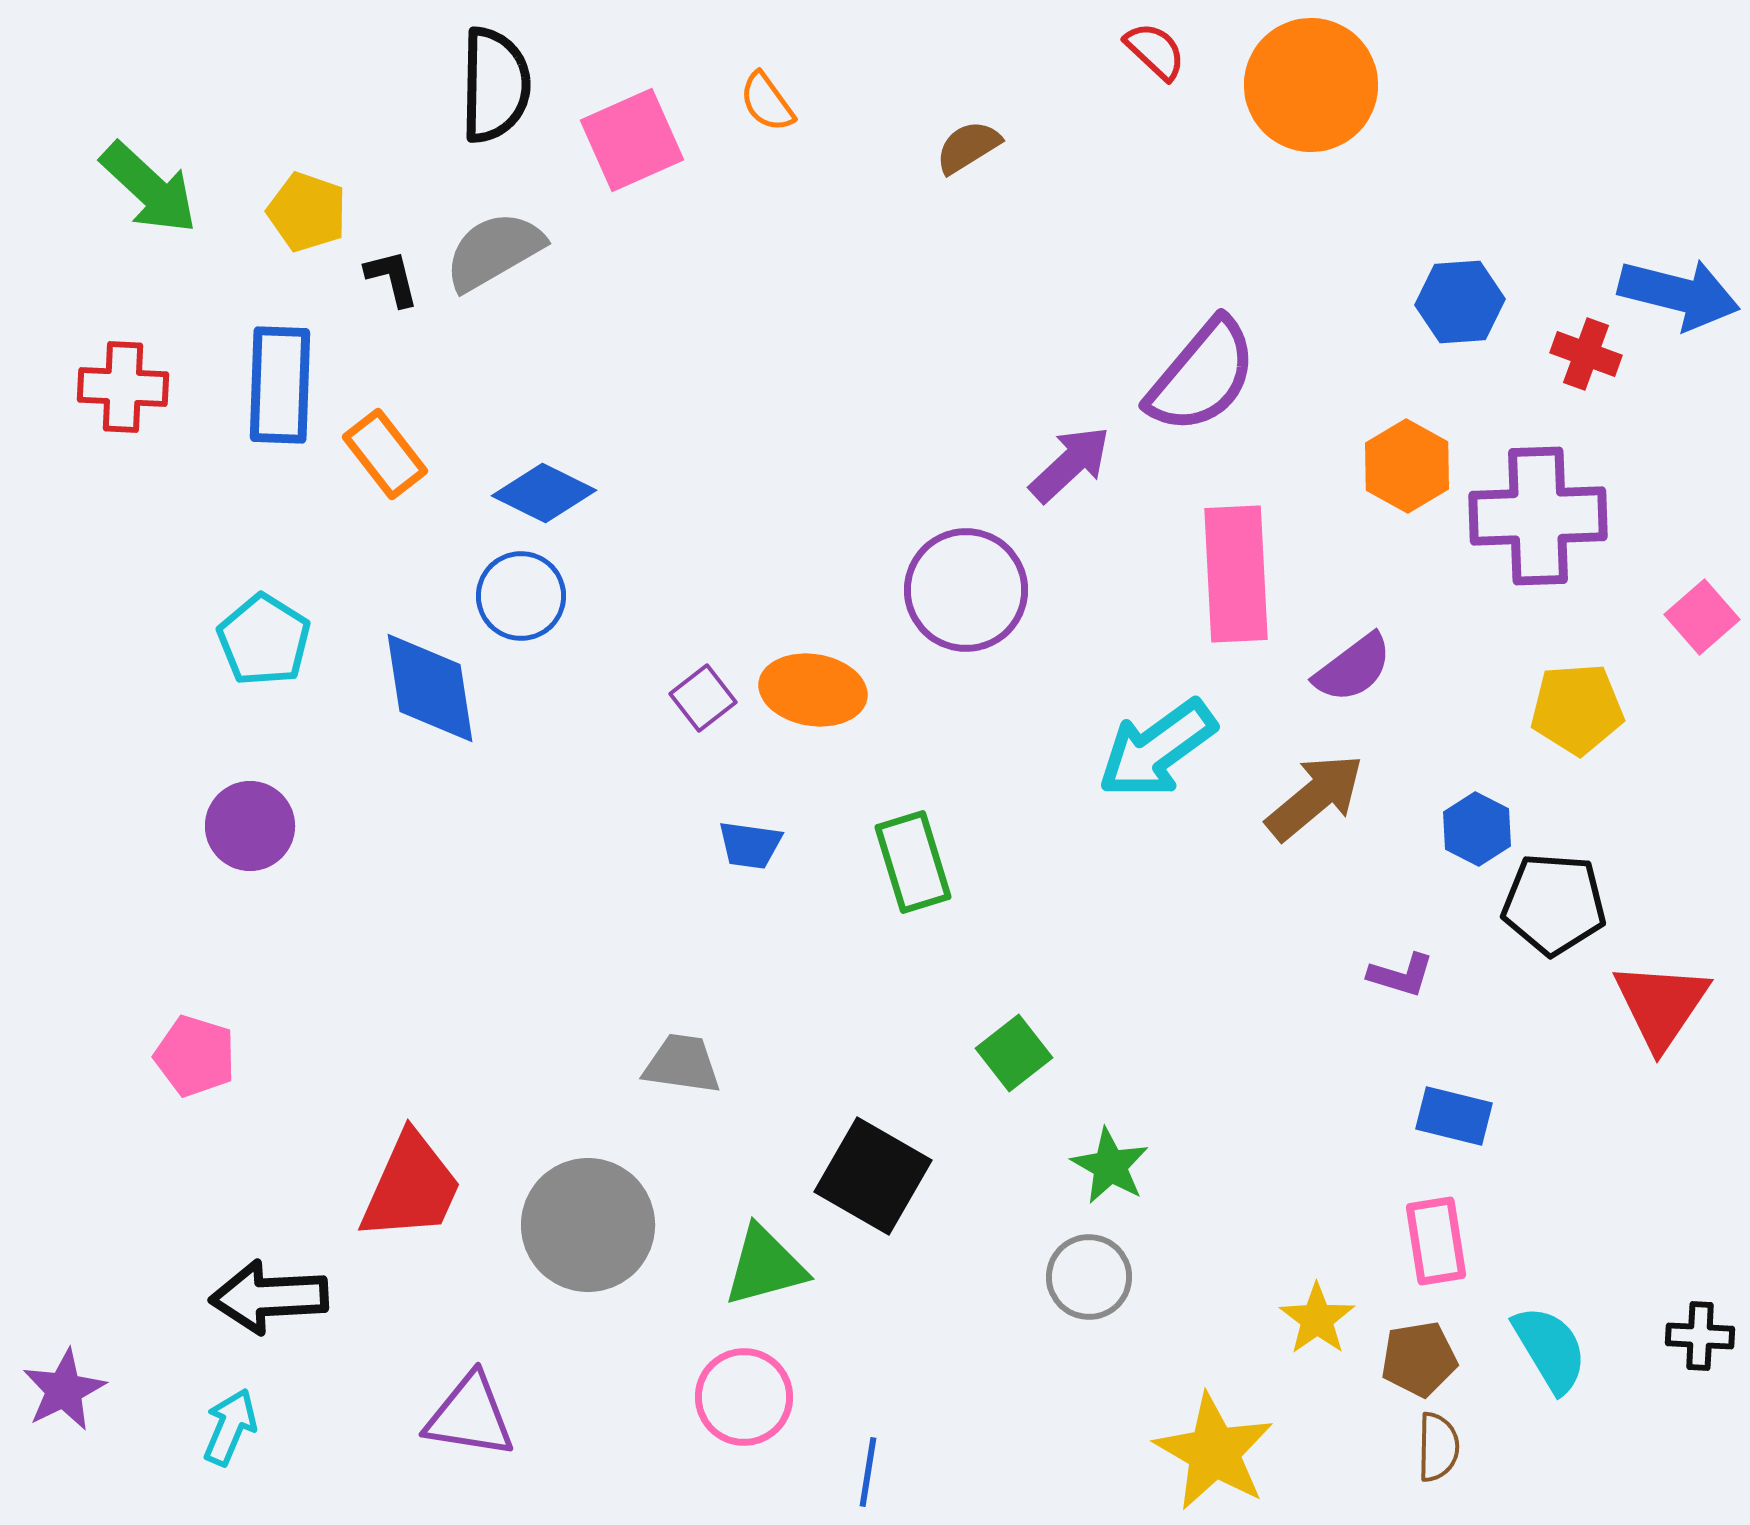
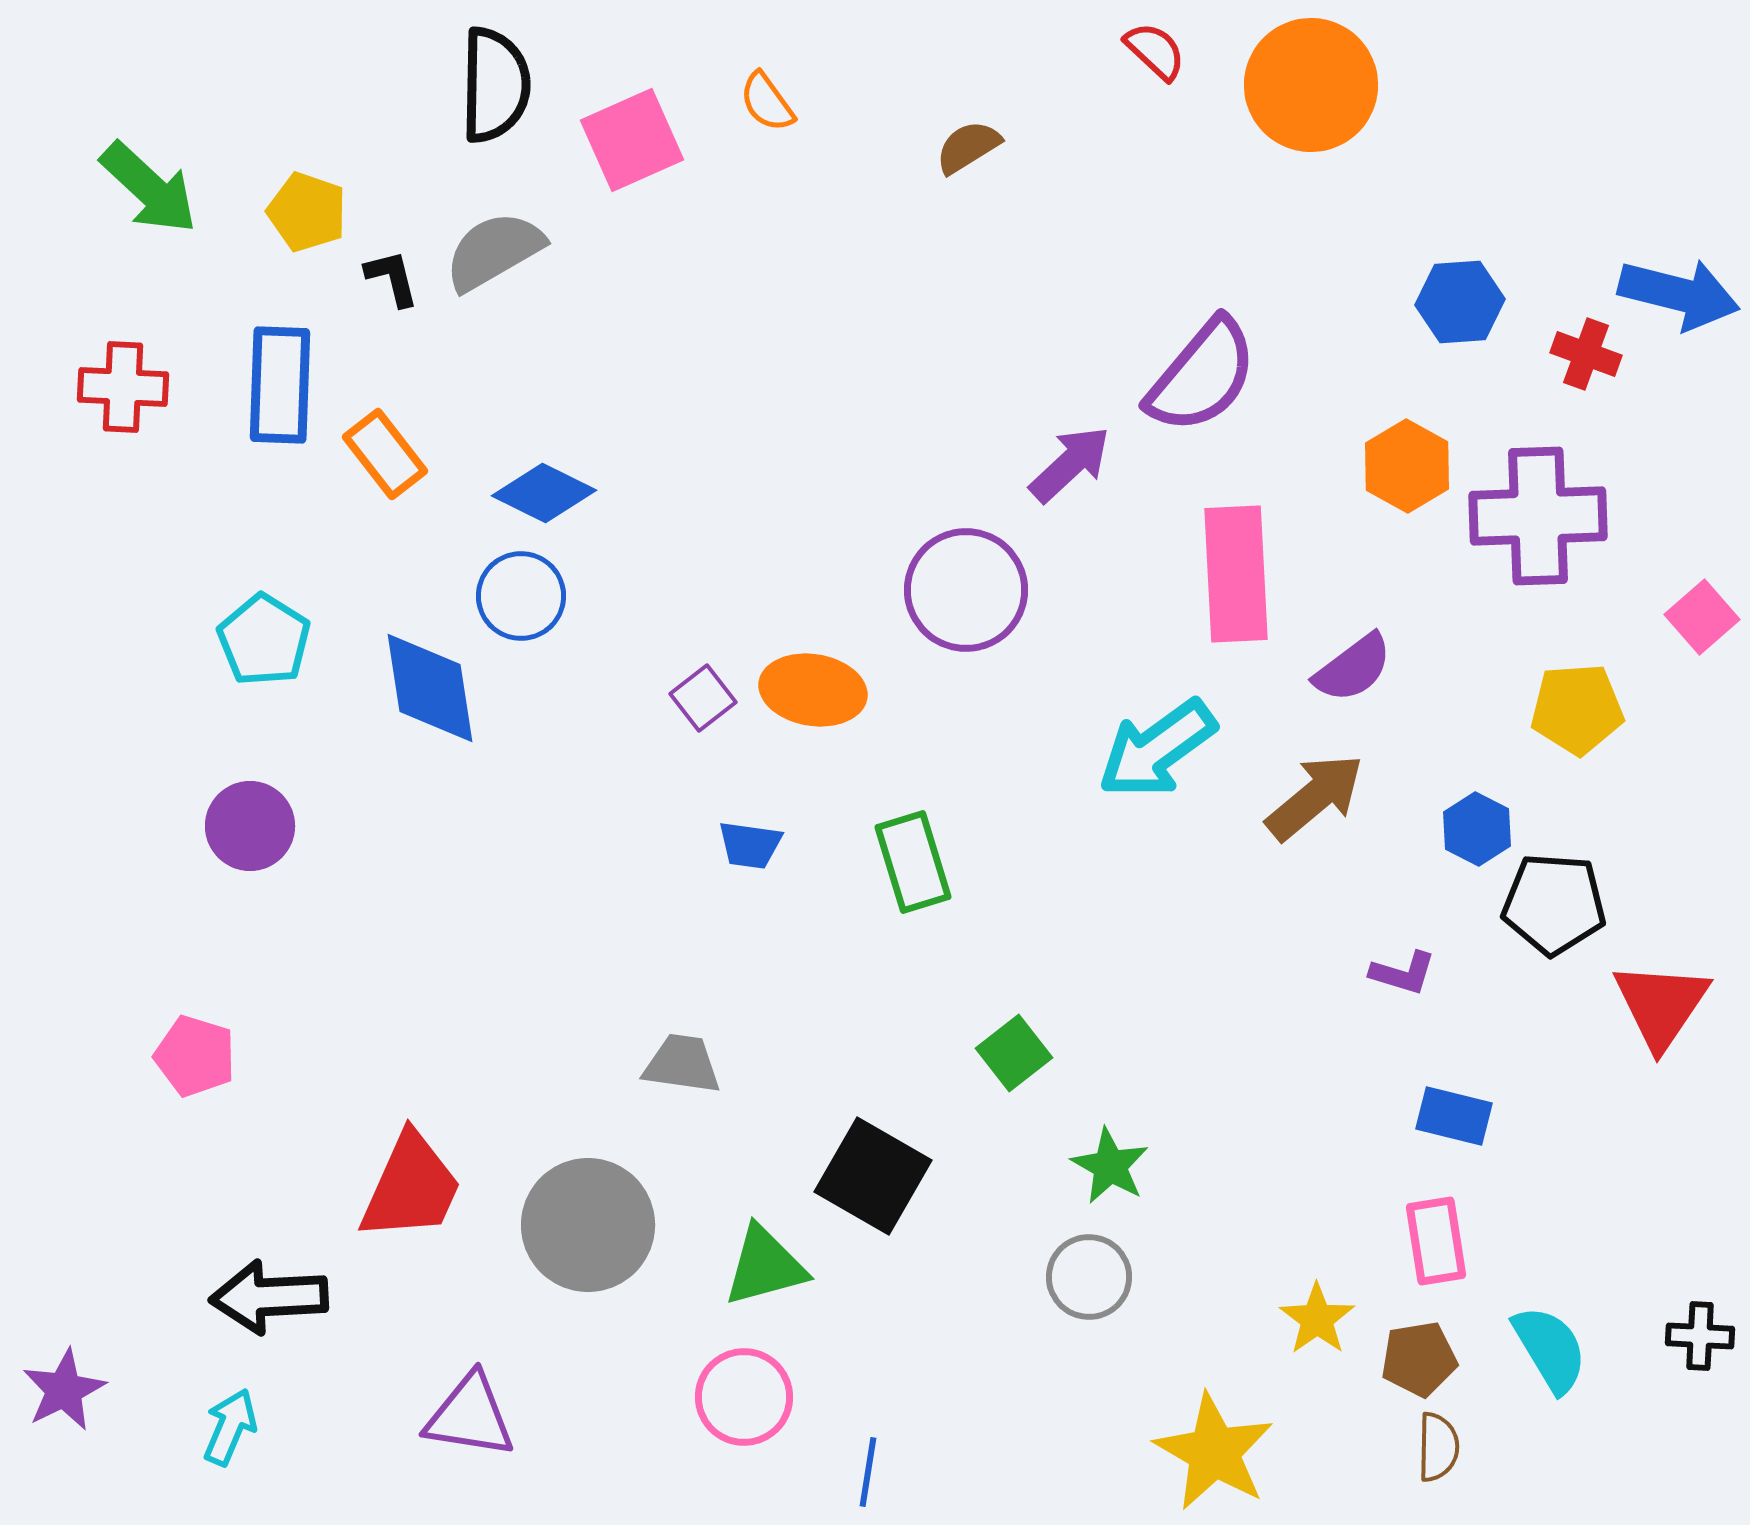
purple L-shape at (1401, 975): moved 2 px right, 2 px up
